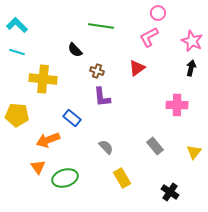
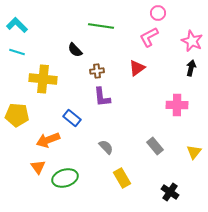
brown cross: rotated 24 degrees counterclockwise
